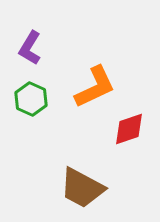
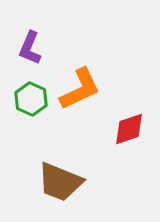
purple L-shape: rotated 8 degrees counterclockwise
orange L-shape: moved 15 px left, 2 px down
brown trapezoid: moved 22 px left, 6 px up; rotated 6 degrees counterclockwise
